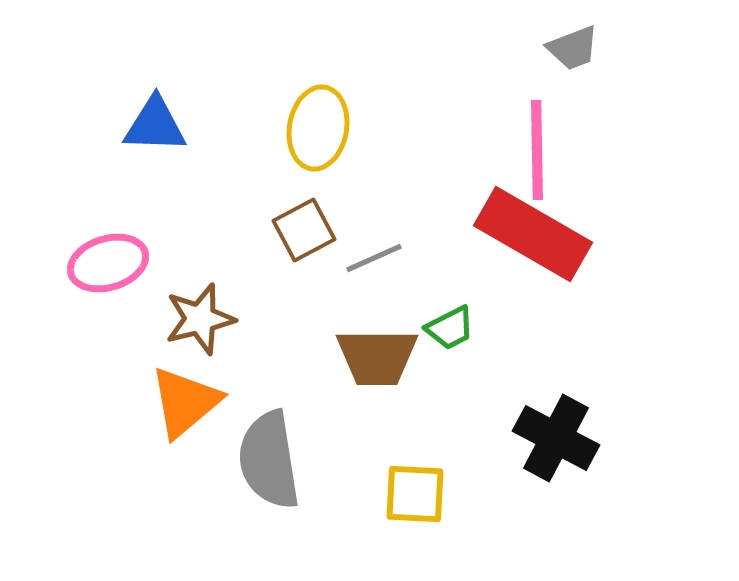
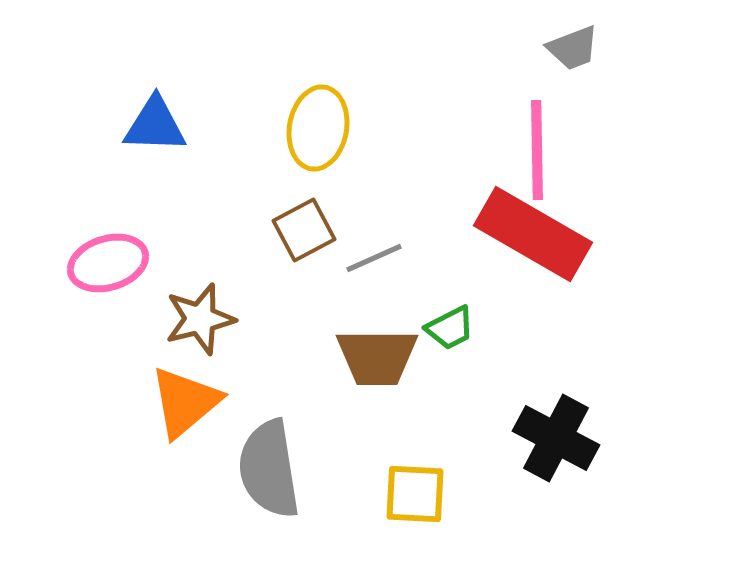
gray semicircle: moved 9 px down
